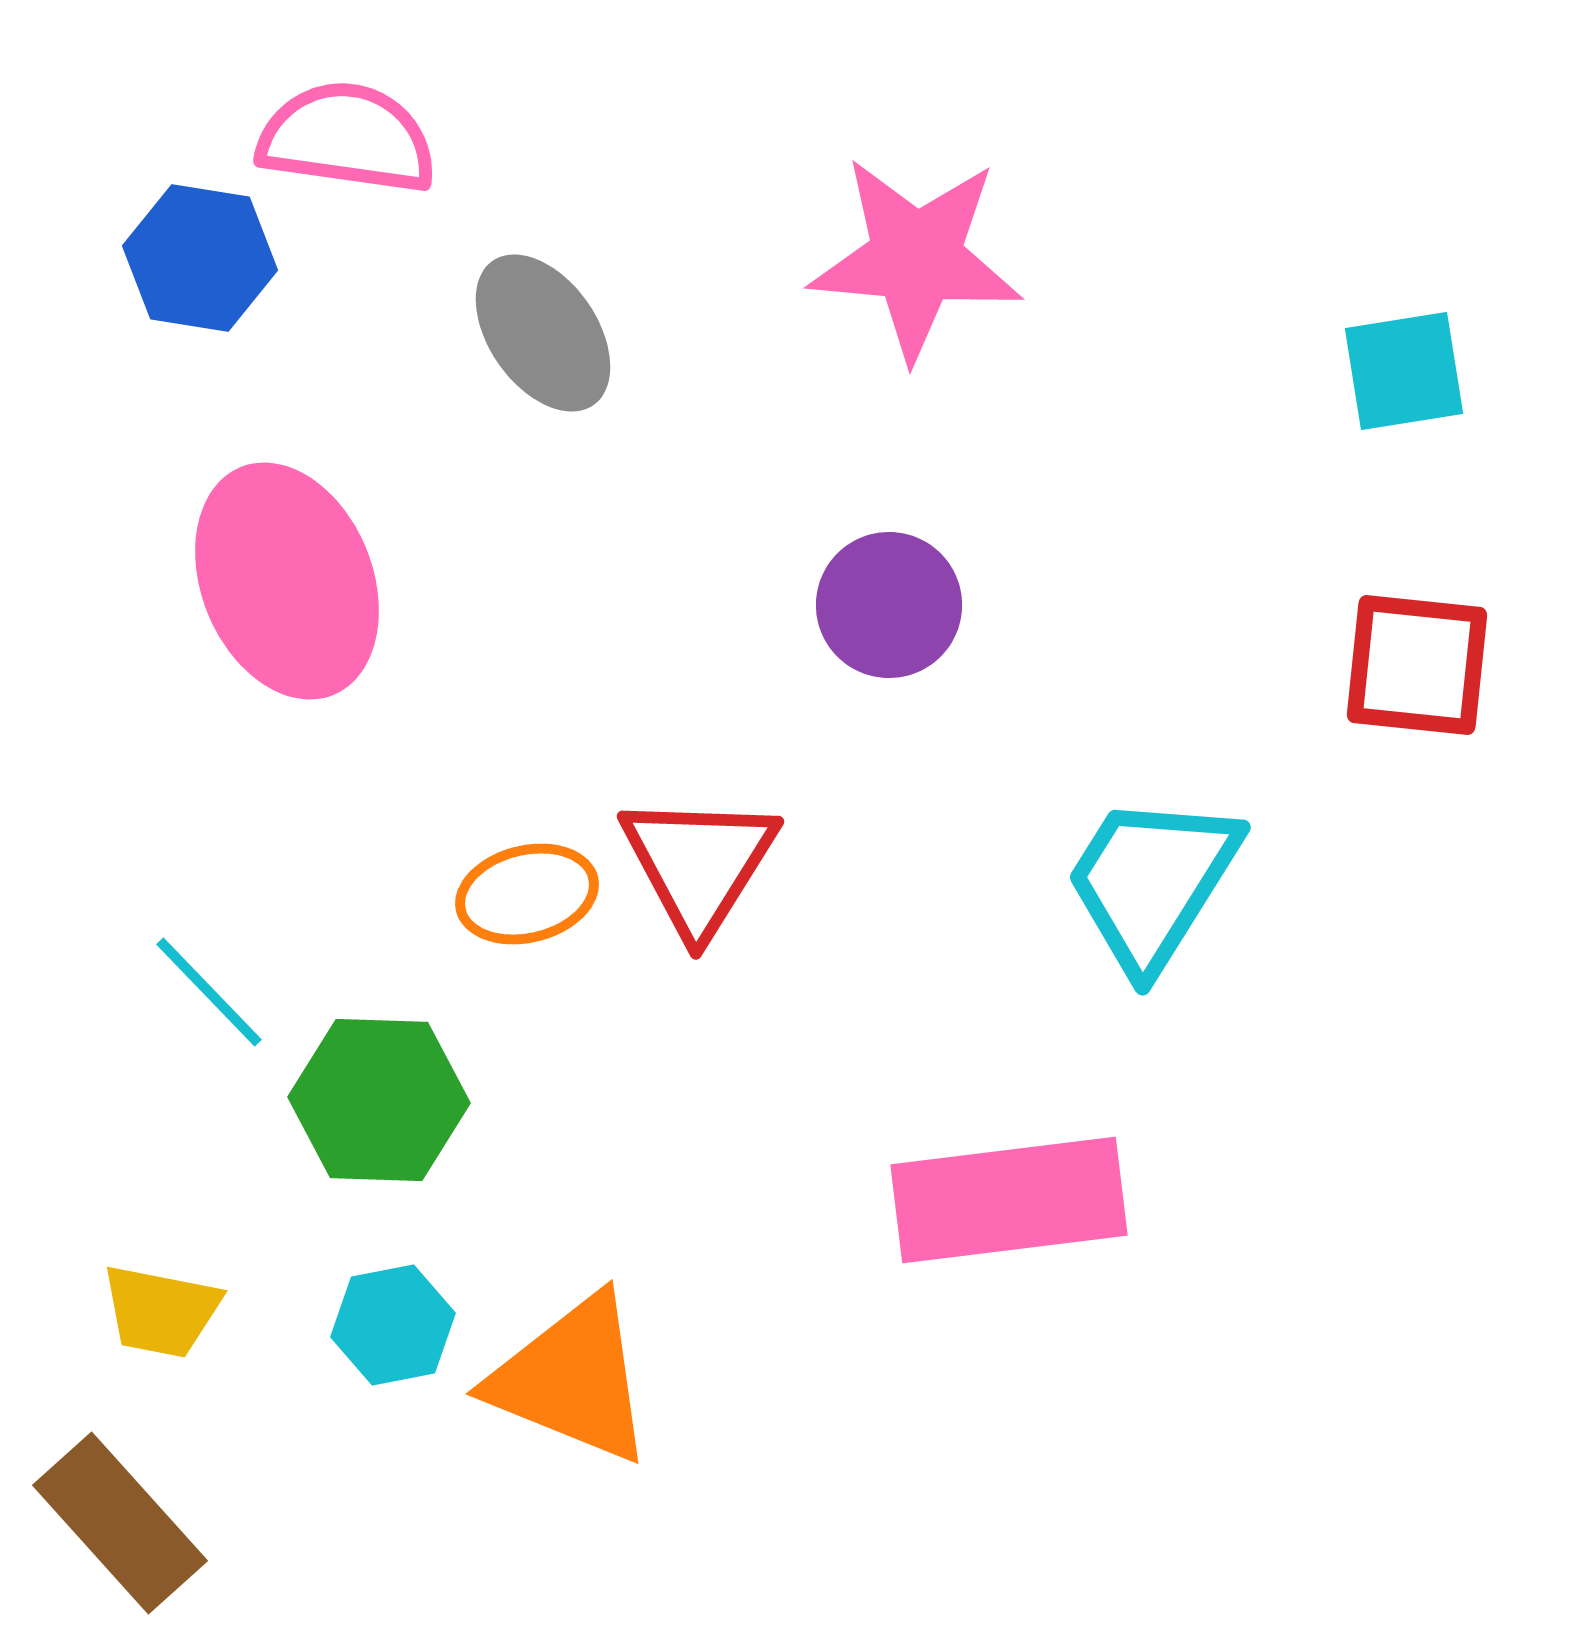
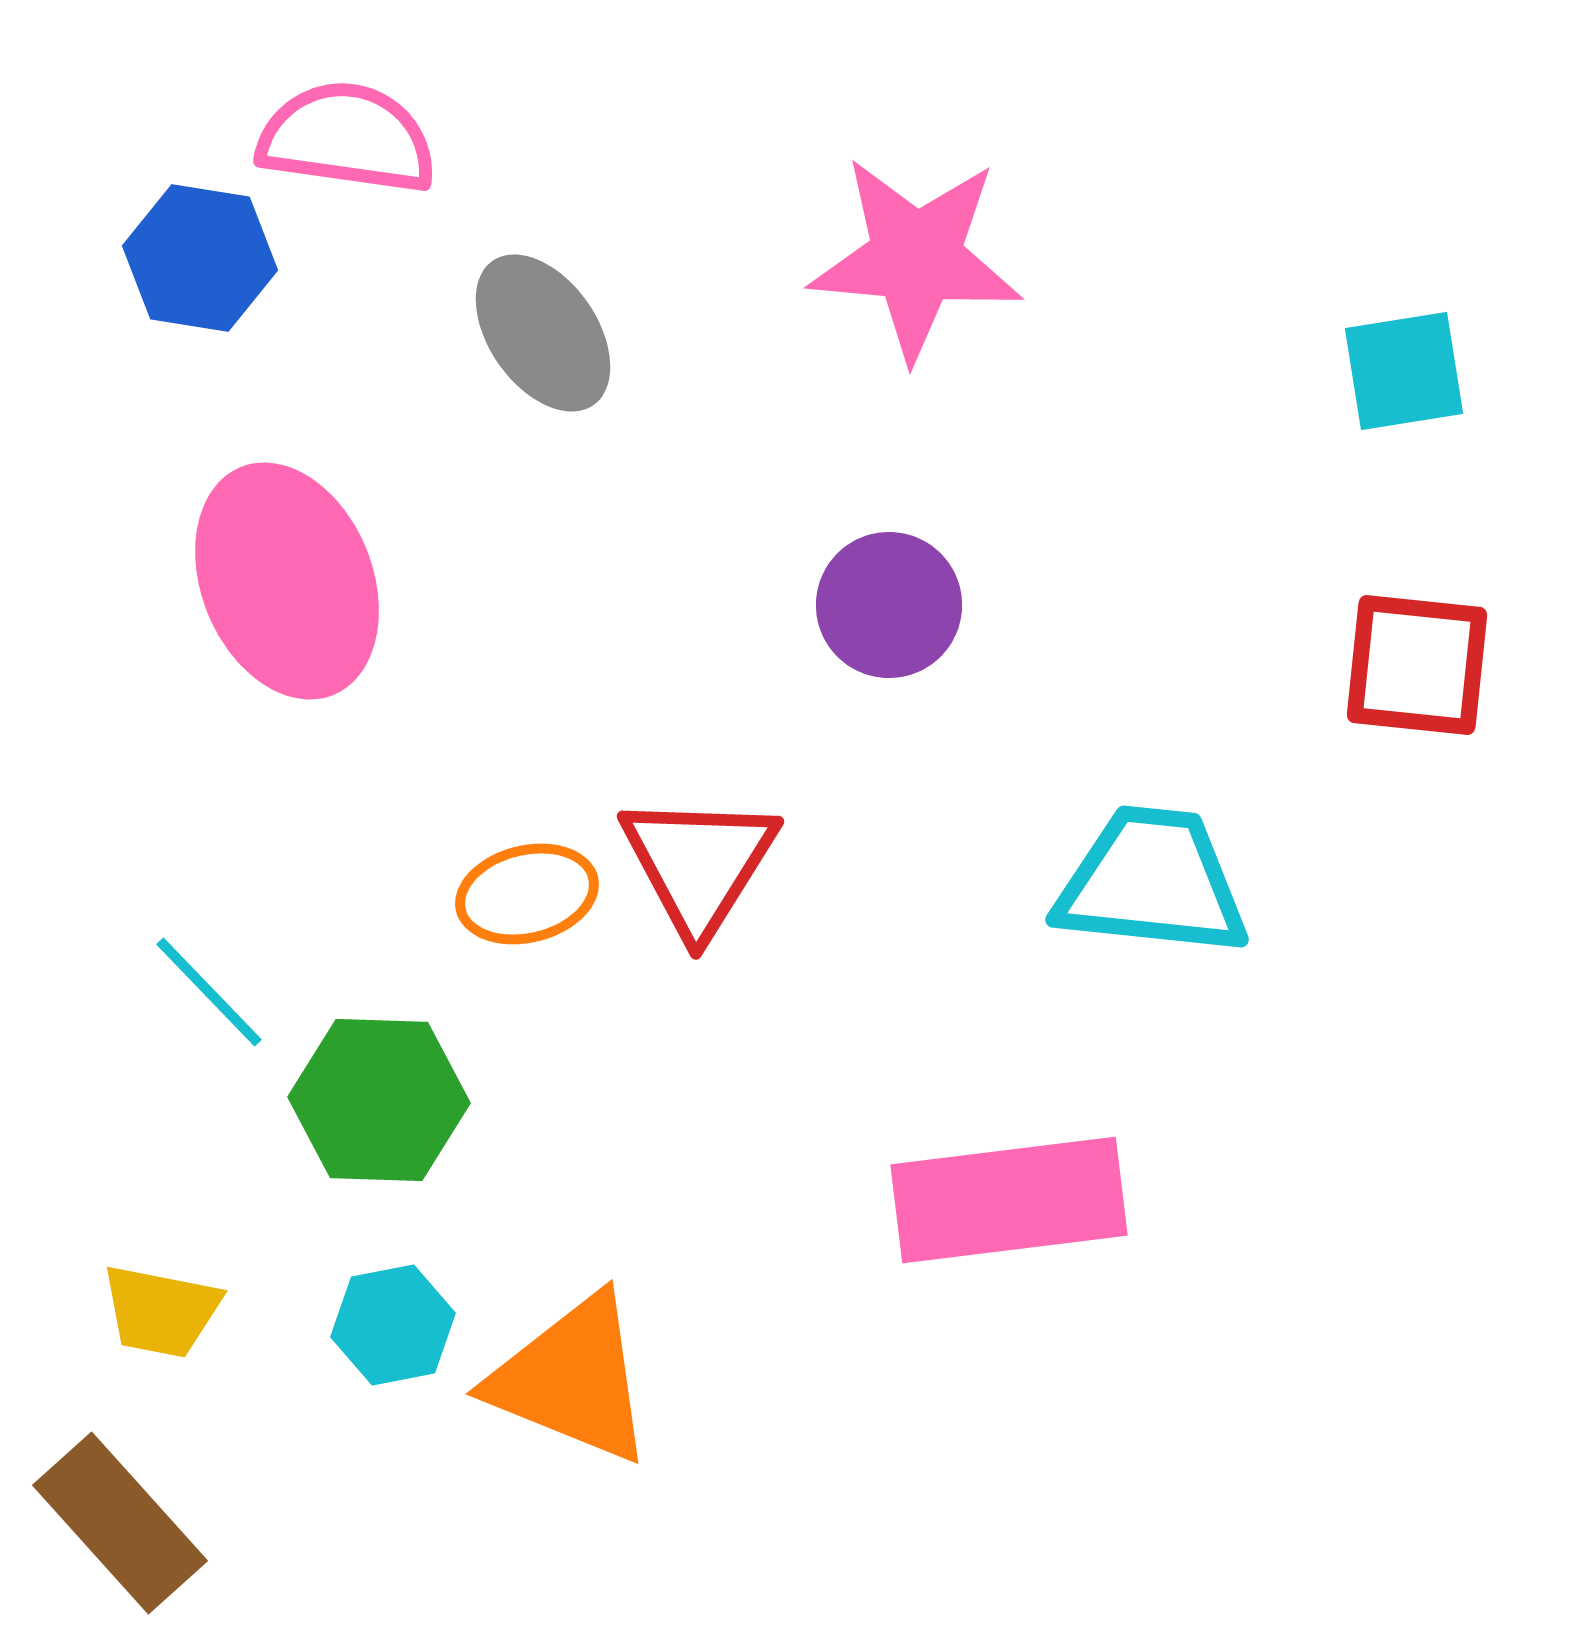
cyan trapezoid: rotated 64 degrees clockwise
